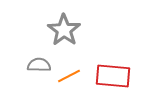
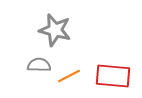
gray star: moved 9 px left; rotated 20 degrees counterclockwise
